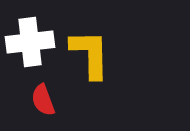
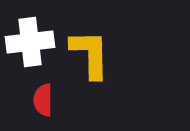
red semicircle: rotated 20 degrees clockwise
